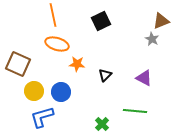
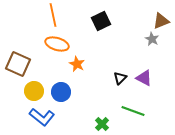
orange star: rotated 21 degrees clockwise
black triangle: moved 15 px right, 3 px down
green line: moved 2 px left; rotated 15 degrees clockwise
blue L-shape: rotated 125 degrees counterclockwise
